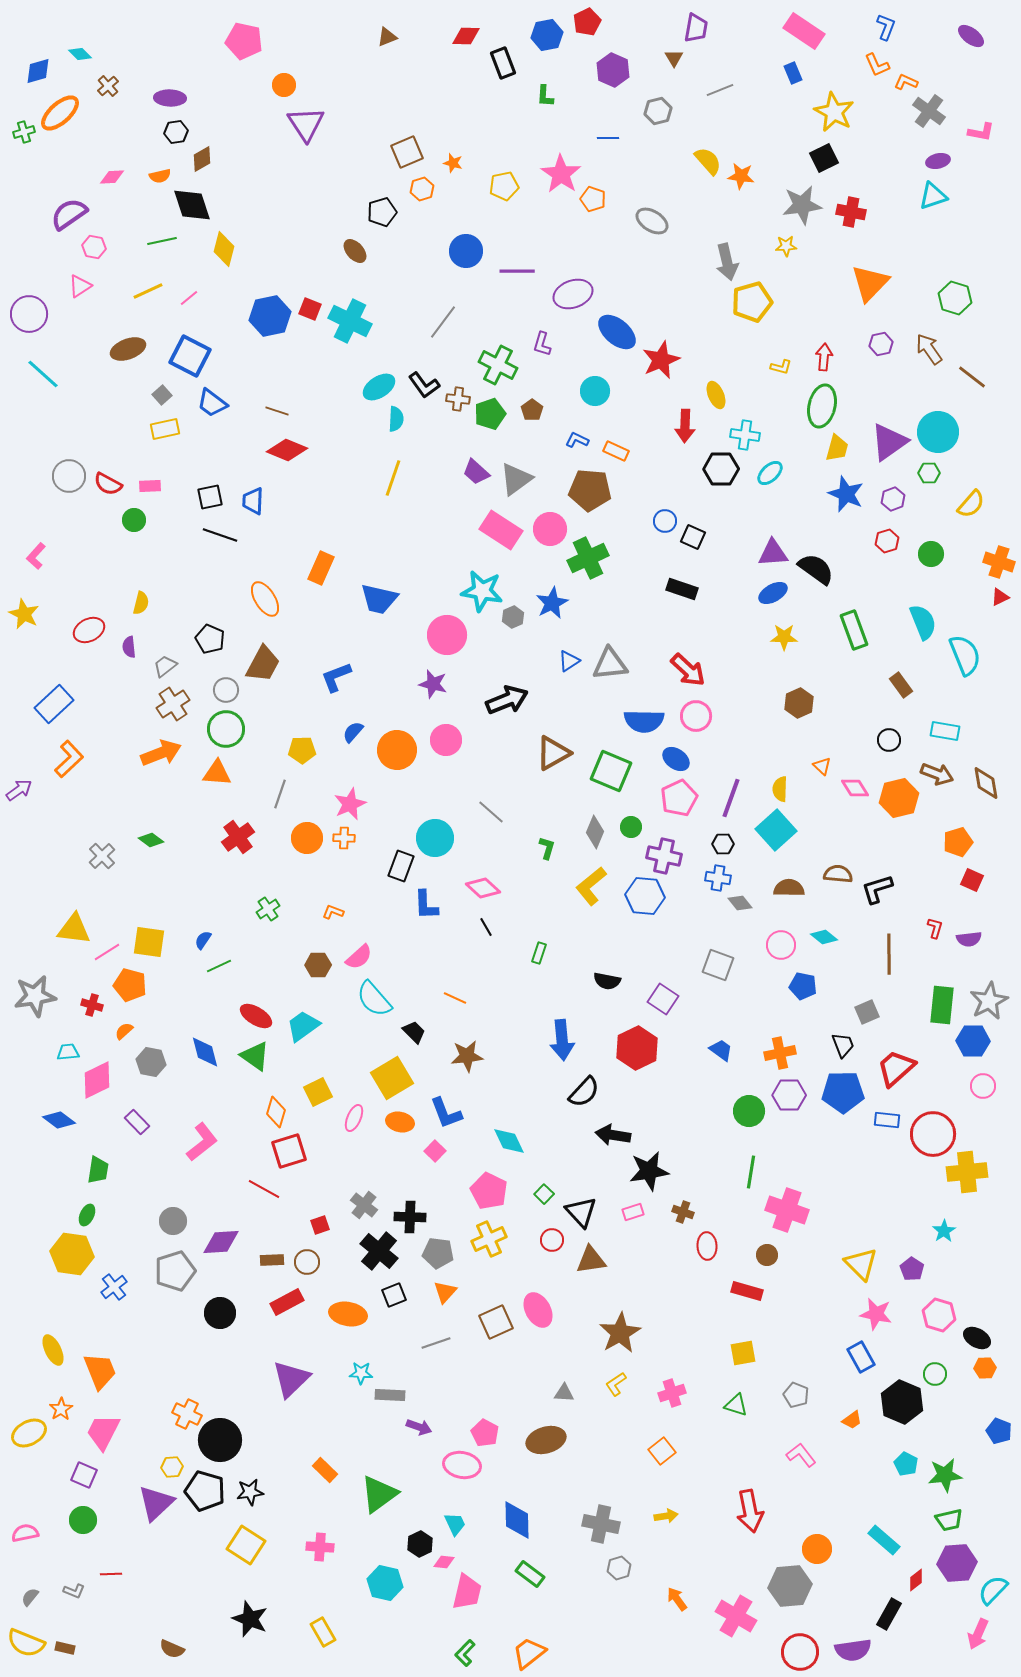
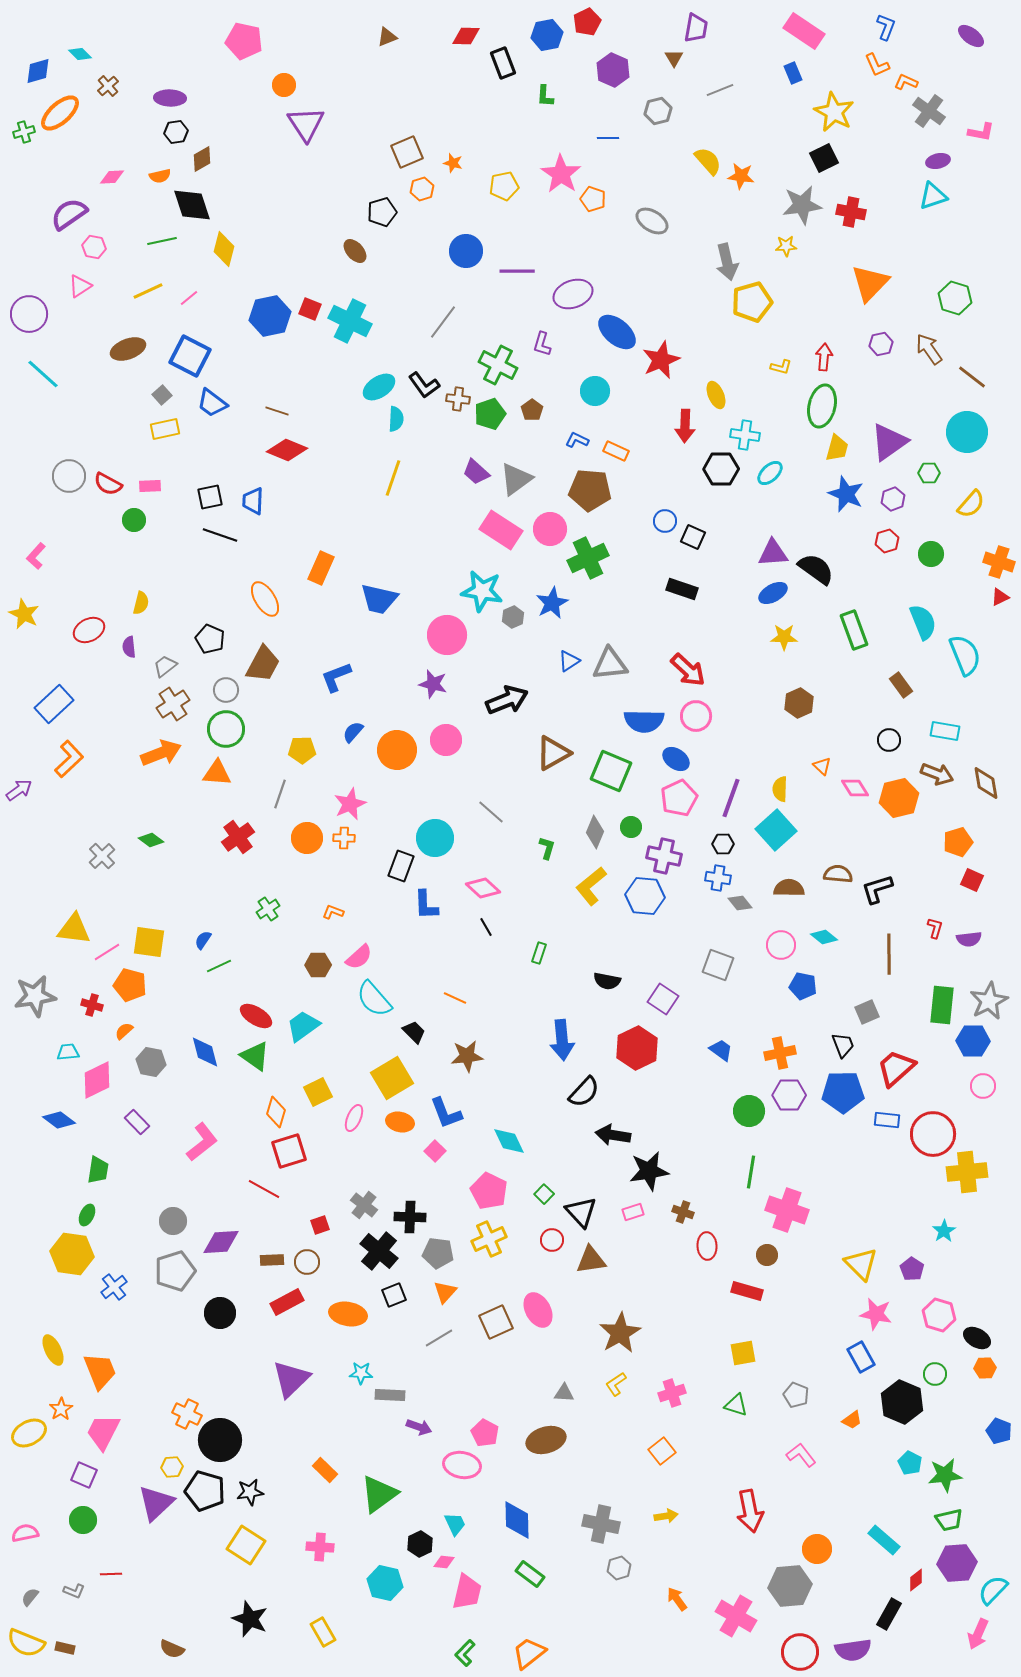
cyan circle at (938, 432): moved 29 px right
gray line at (436, 1343): moved 3 px right, 5 px up; rotated 12 degrees counterclockwise
cyan pentagon at (906, 1464): moved 4 px right, 1 px up
